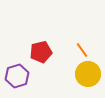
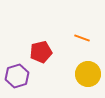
orange line: moved 12 px up; rotated 35 degrees counterclockwise
